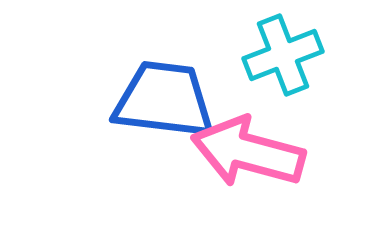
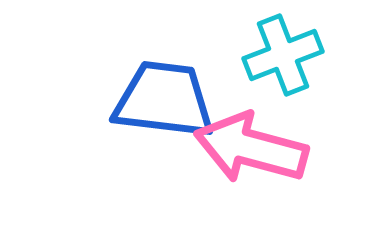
pink arrow: moved 3 px right, 4 px up
